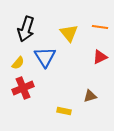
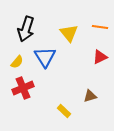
yellow semicircle: moved 1 px left, 1 px up
yellow rectangle: rotated 32 degrees clockwise
